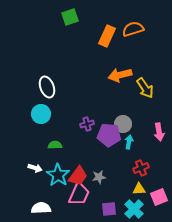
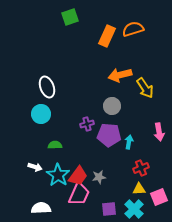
gray circle: moved 11 px left, 18 px up
white arrow: moved 1 px up
